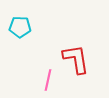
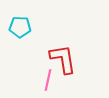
red L-shape: moved 13 px left
